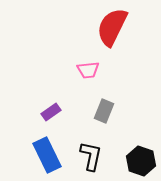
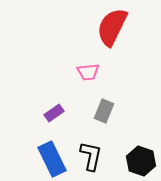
pink trapezoid: moved 2 px down
purple rectangle: moved 3 px right, 1 px down
blue rectangle: moved 5 px right, 4 px down
